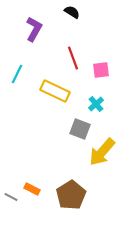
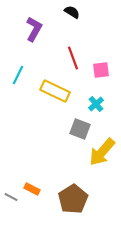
cyan line: moved 1 px right, 1 px down
brown pentagon: moved 2 px right, 4 px down
